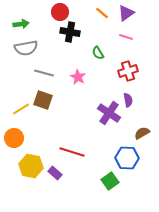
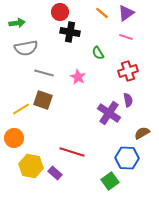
green arrow: moved 4 px left, 1 px up
